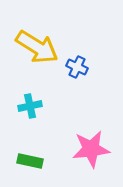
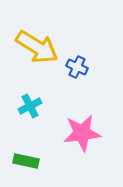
cyan cross: rotated 15 degrees counterclockwise
pink star: moved 9 px left, 16 px up
green rectangle: moved 4 px left
